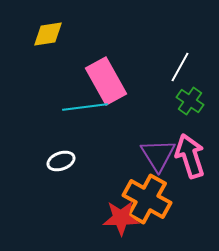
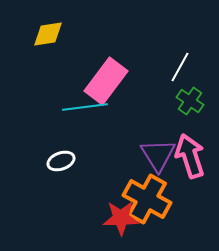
pink rectangle: rotated 66 degrees clockwise
